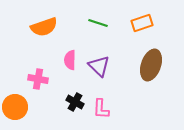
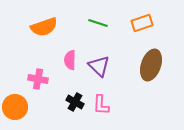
pink L-shape: moved 4 px up
